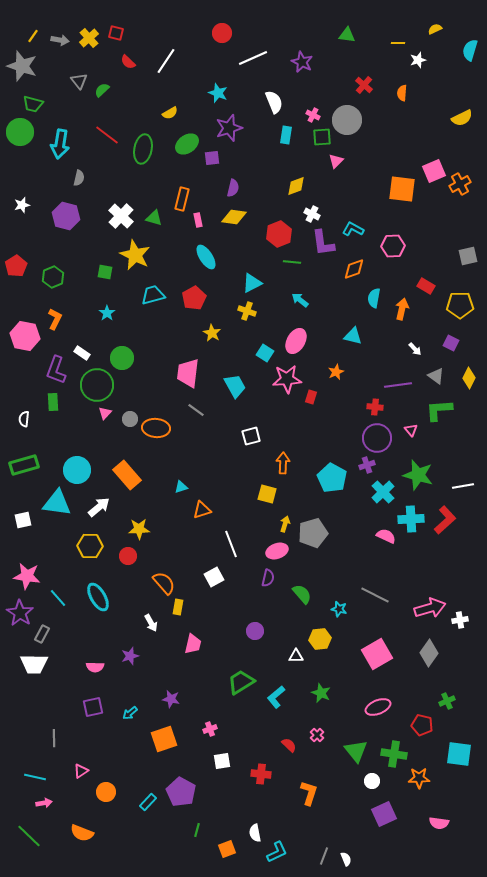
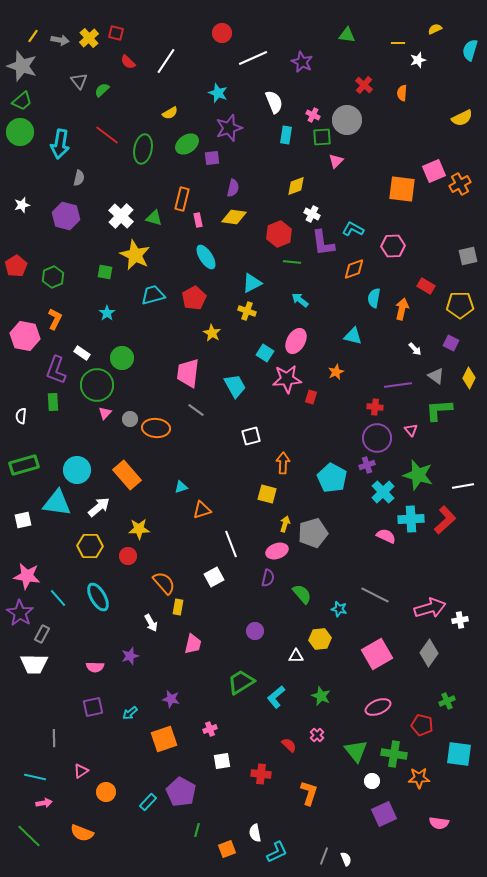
green trapezoid at (33, 104): moved 11 px left, 3 px up; rotated 55 degrees counterclockwise
white semicircle at (24, 419): moved 3 px left, 3 px up
green star at (321, 693): moved 3 px down
